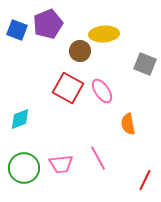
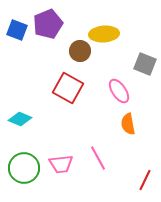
pink ellipse: moved 17 px right
cyan diamond: rotated 45 degrees clockwise
